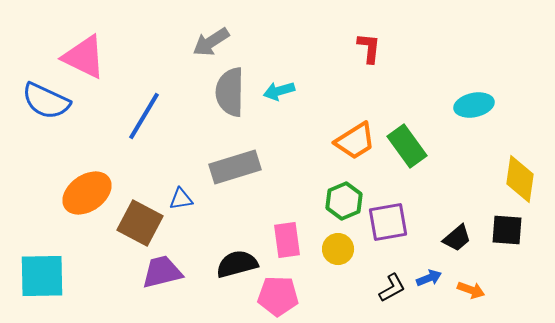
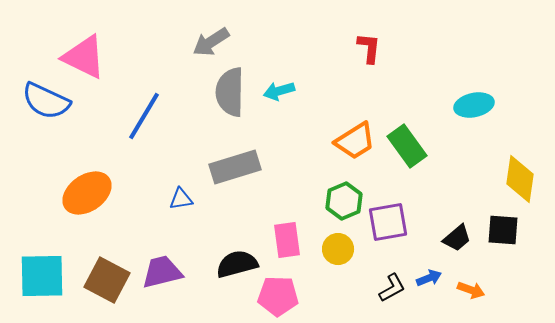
brown square: moved 33 px left, 57 px down
black square: moved 4 px left
